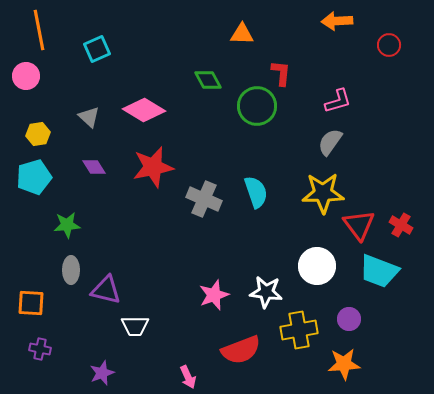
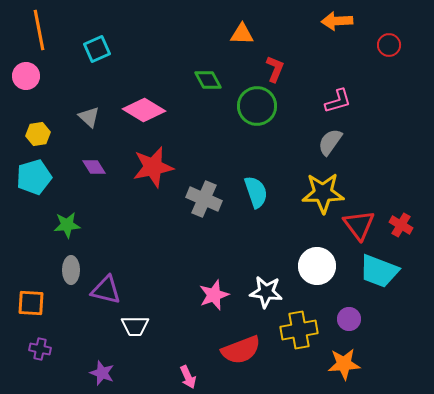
red L-shape: moved 6 px left, 4 px up; rotated 16 degrees clockwise
purple star: rotated 30 degrees counterclockwise
